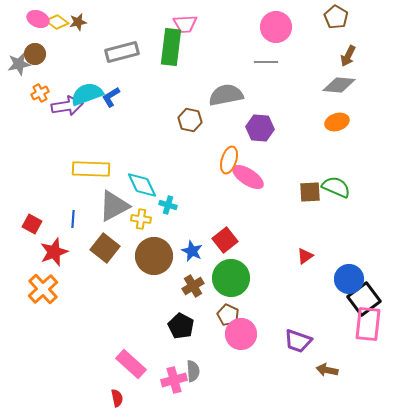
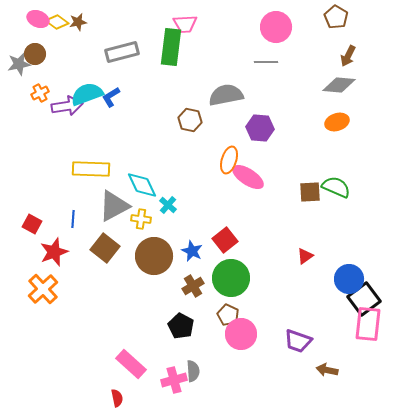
cyan cross at (168, 205): rotated 24 degrees clockwise
